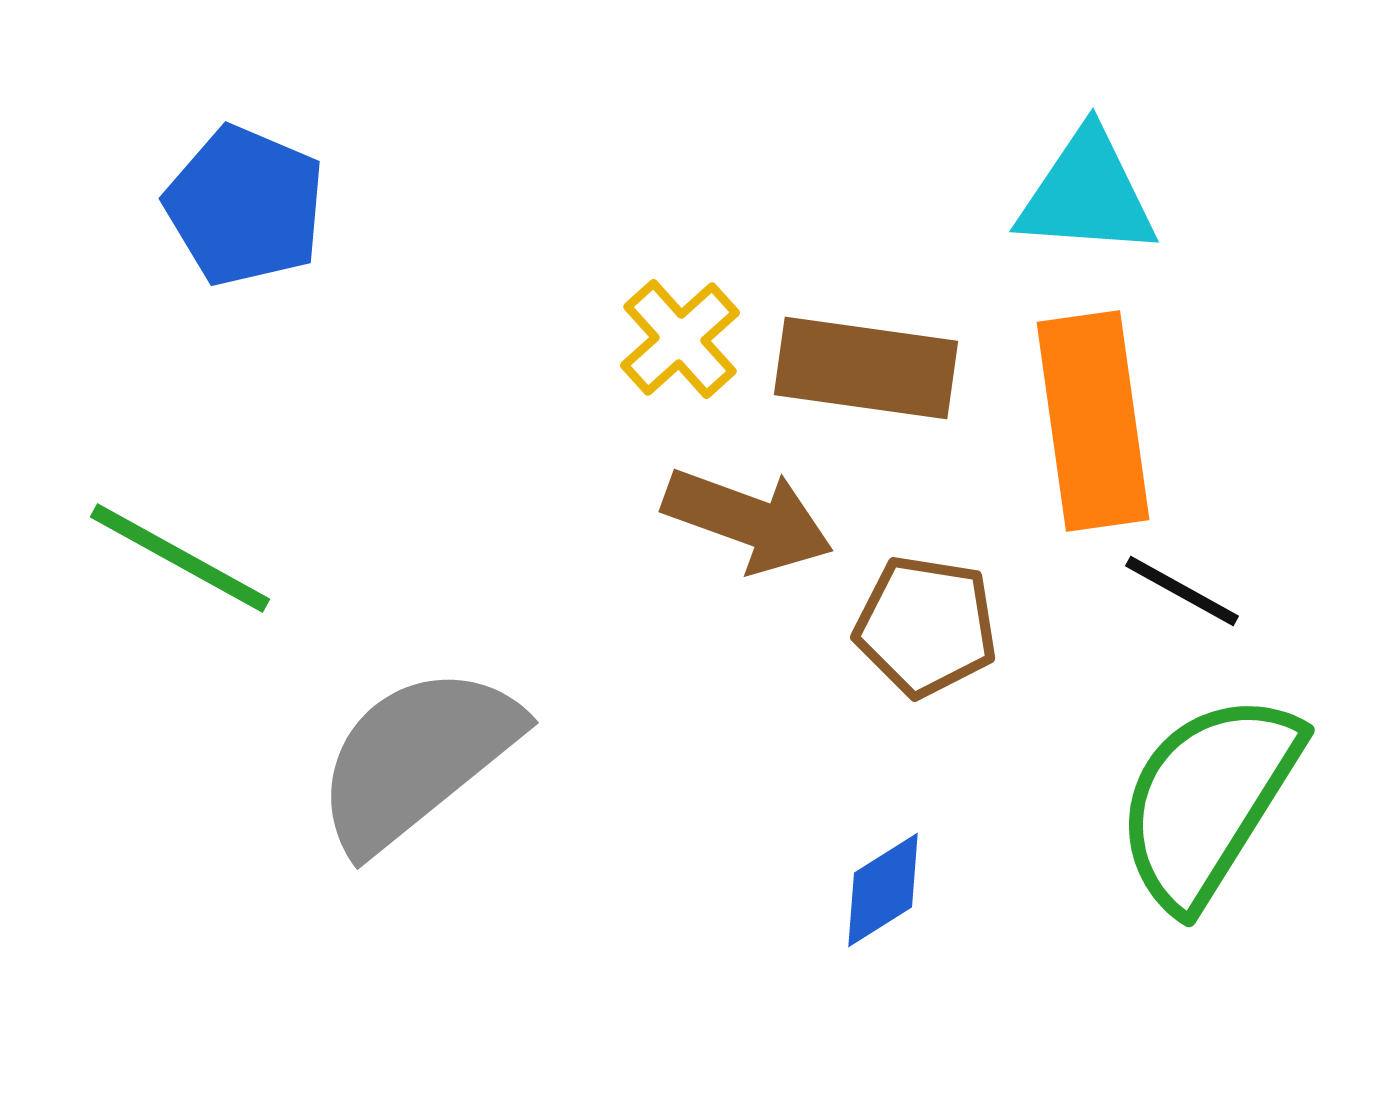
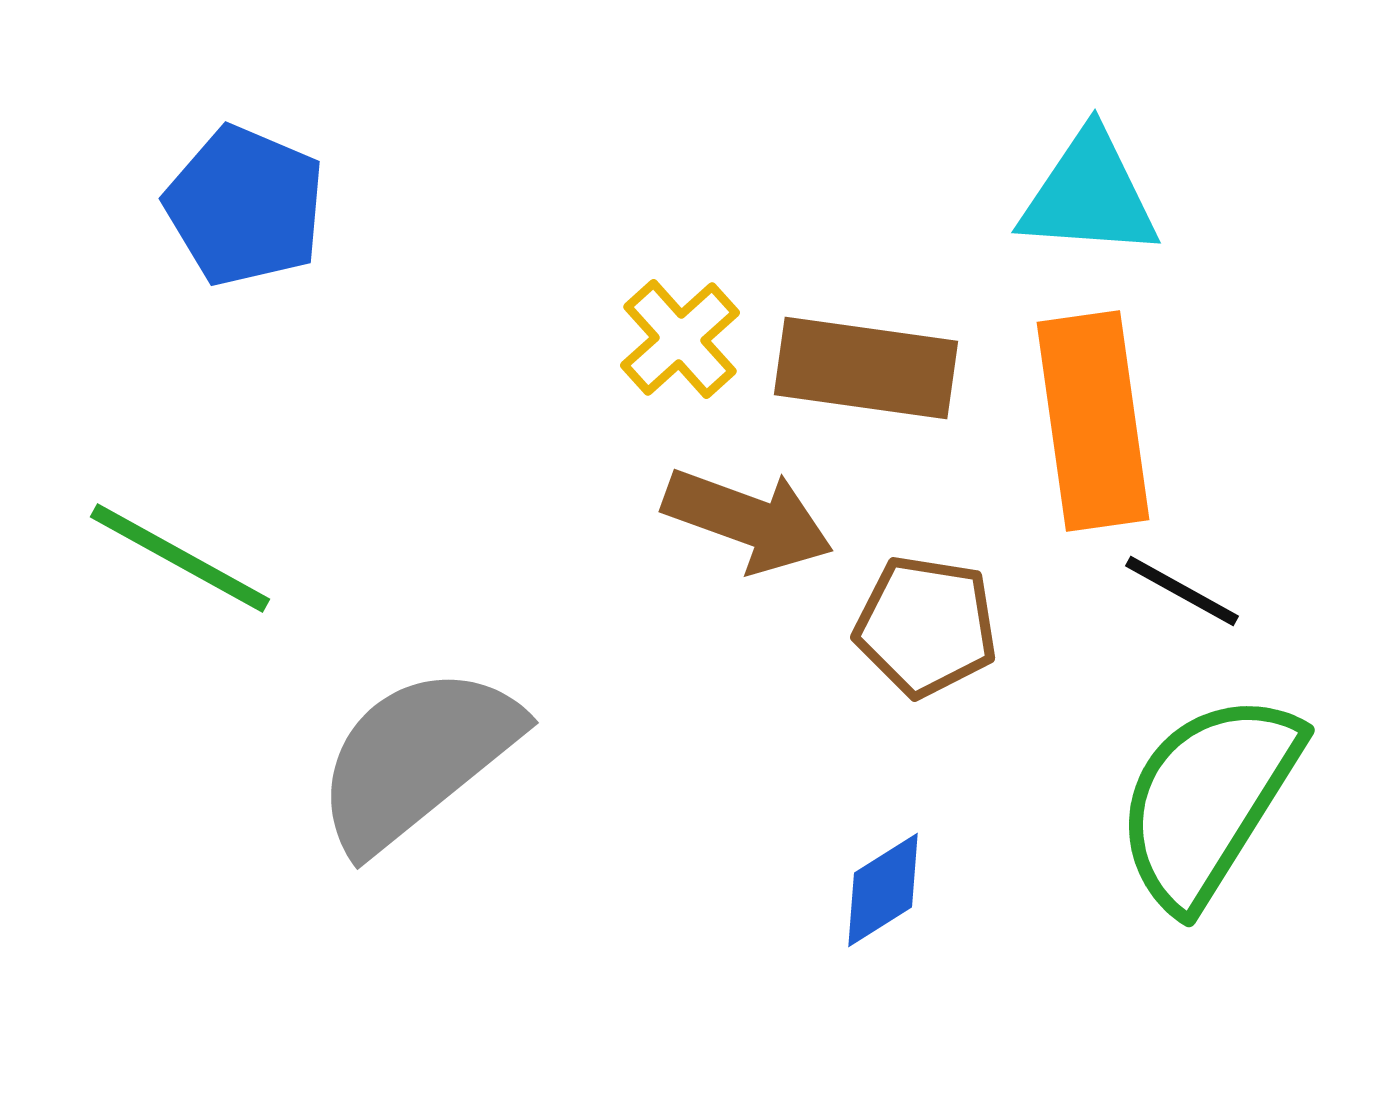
cyan triangle: moved 2 px right, 1 px down
